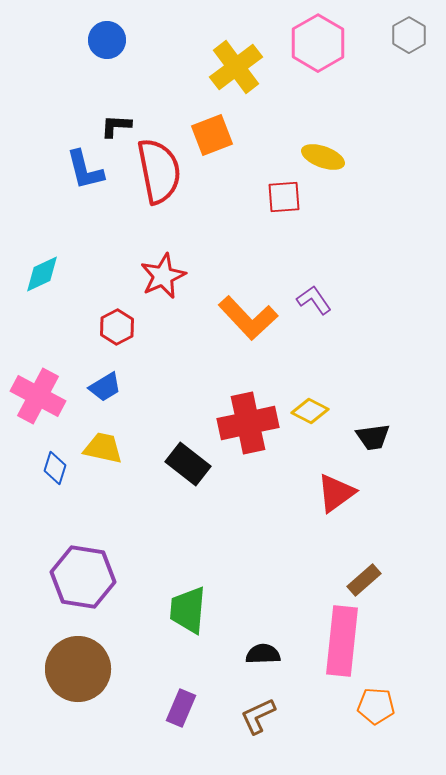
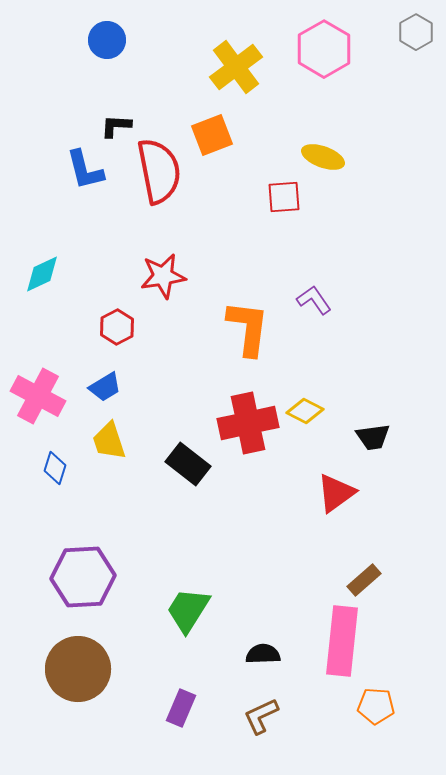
gray hexagon: moved 7 px right, 3 px up
pink hexagon: moved 6 px right, 6 px down
red star: rotated 15 degrees clockwise
orange L-shape: moved 10 px down; rotated 130 degrees counterclockwise
yellow diamond: moved 5 px left
yellow trapezoid: moved 6 px right, 7 px up; rotated 120 degrees counterclockwise
purple hexagon: rotated 12 degrees counterclockwise
green trapezoid: rotated 27 degrees clockwise
brown L-shape: moved 3 px right
